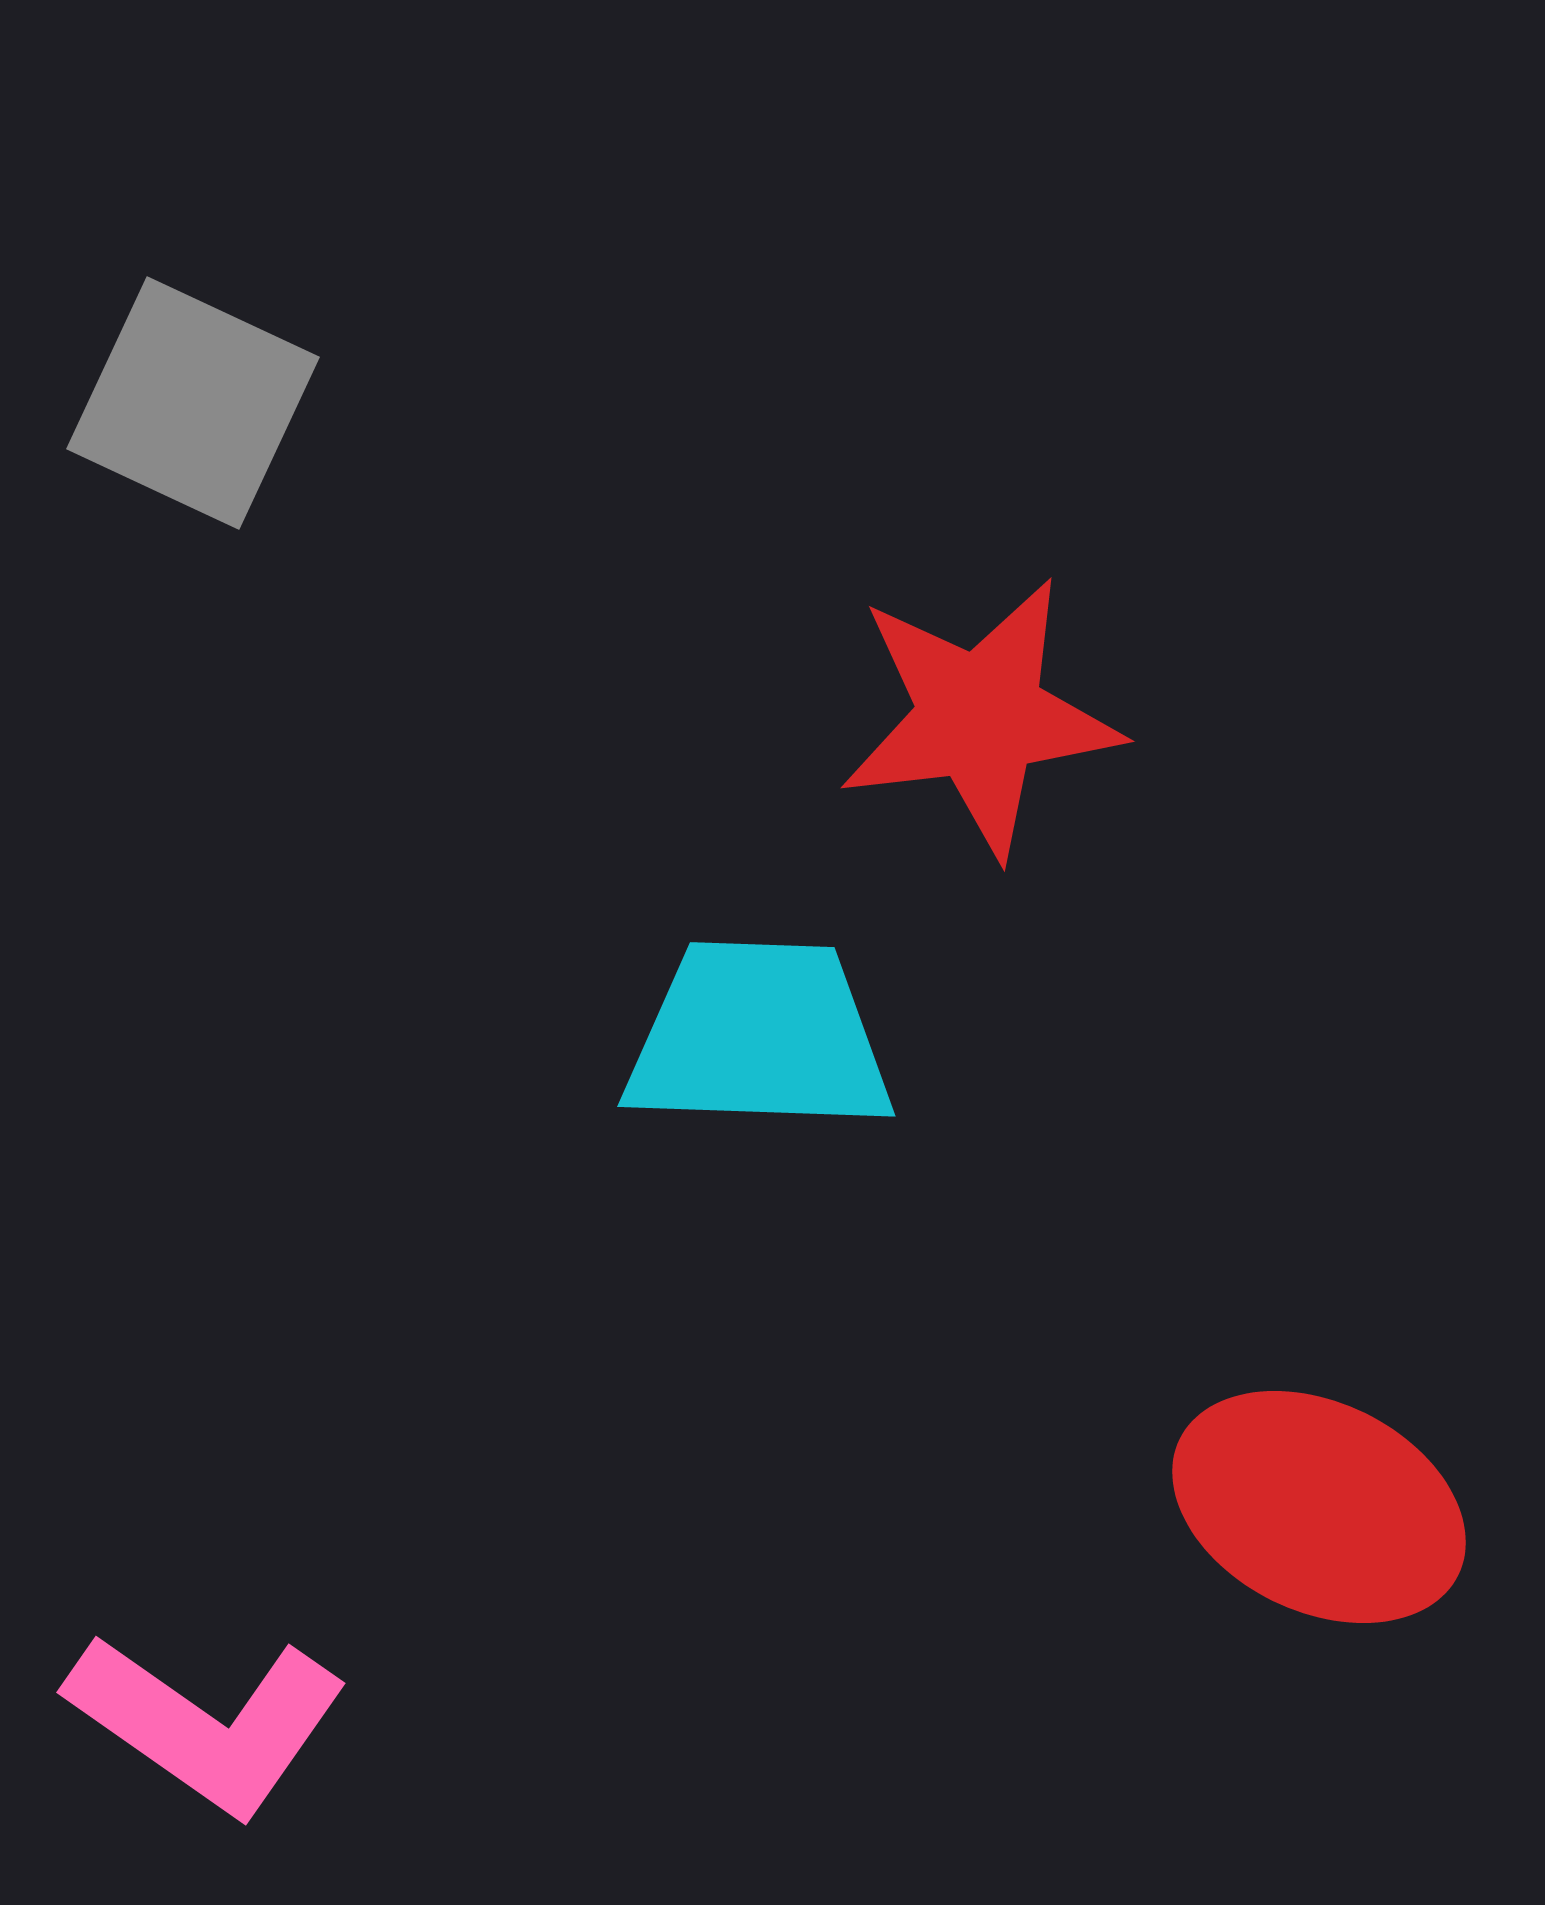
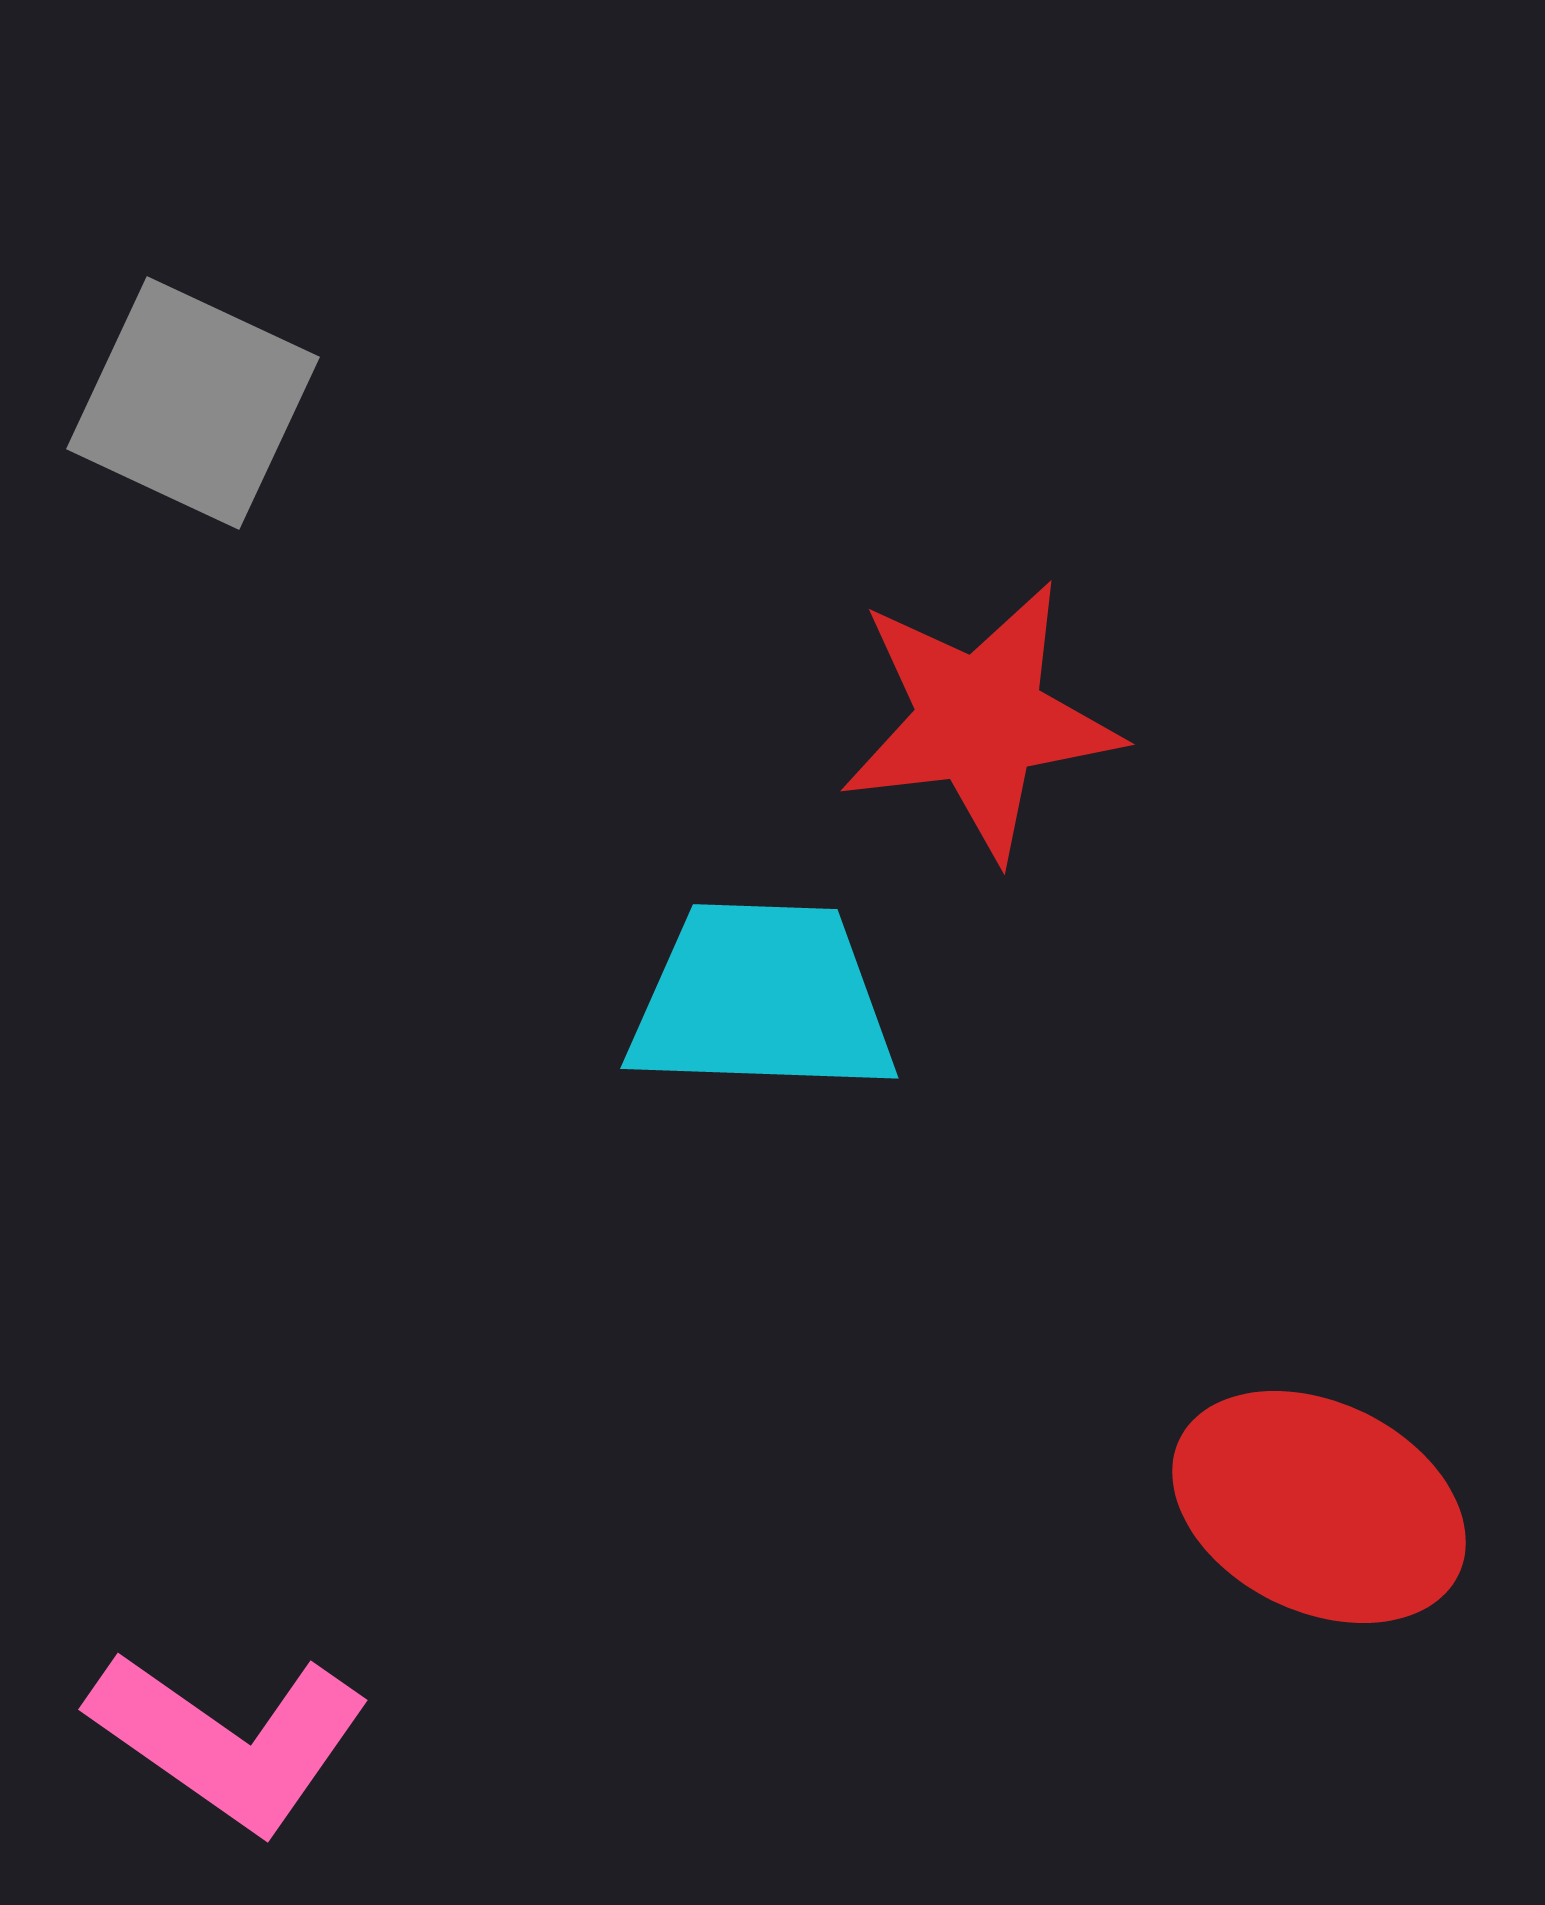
red star: moved 3 px down
cyan trapezoid: moved 3 px right, 38 px up
pink L-shape: moved 22 px right, 17 px down
